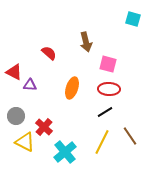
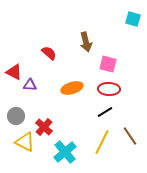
orange ellipse: rotated 55 degrees clockwise
